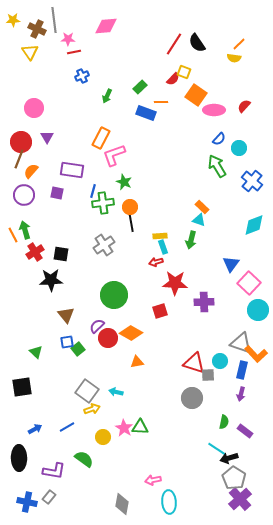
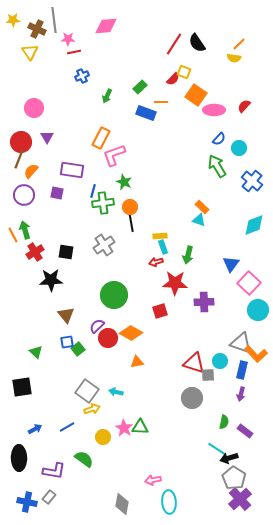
green arrow at (191, 240): moved 3 px left, 15 px down
black square at (61, 254): moved 5 px right, 2 px up
